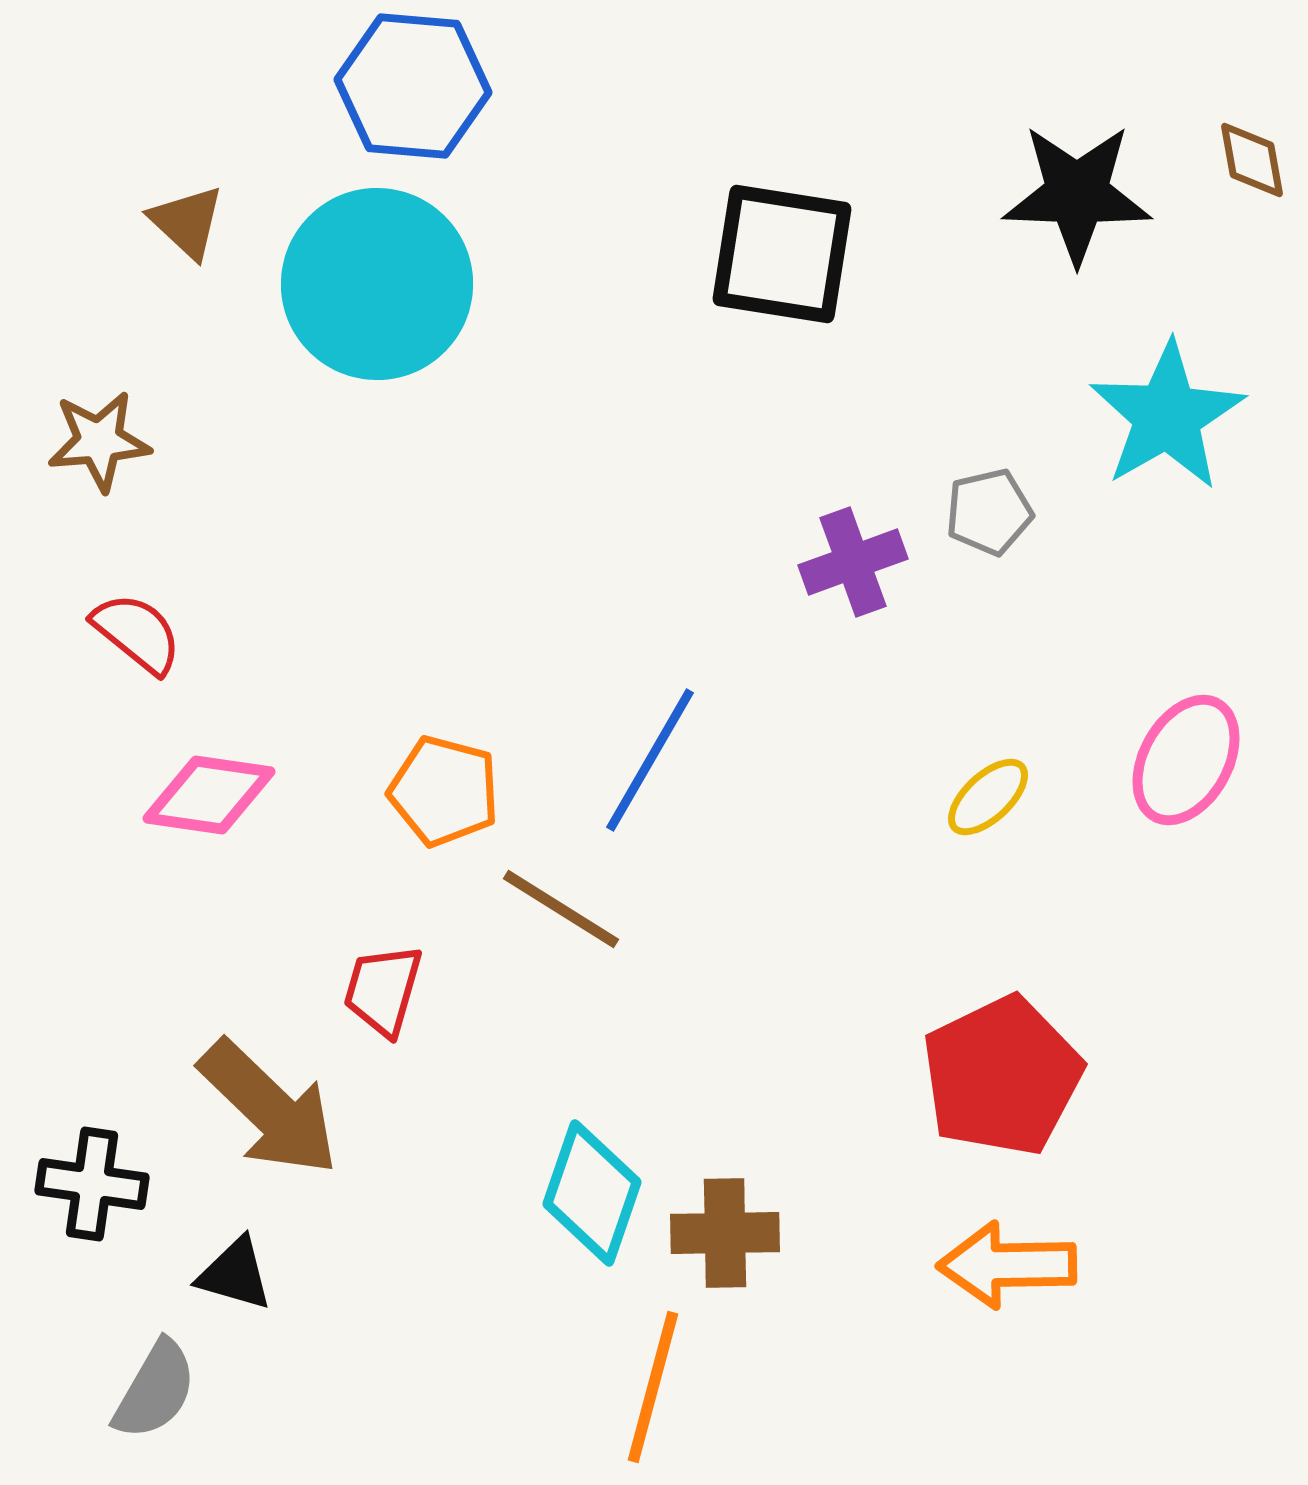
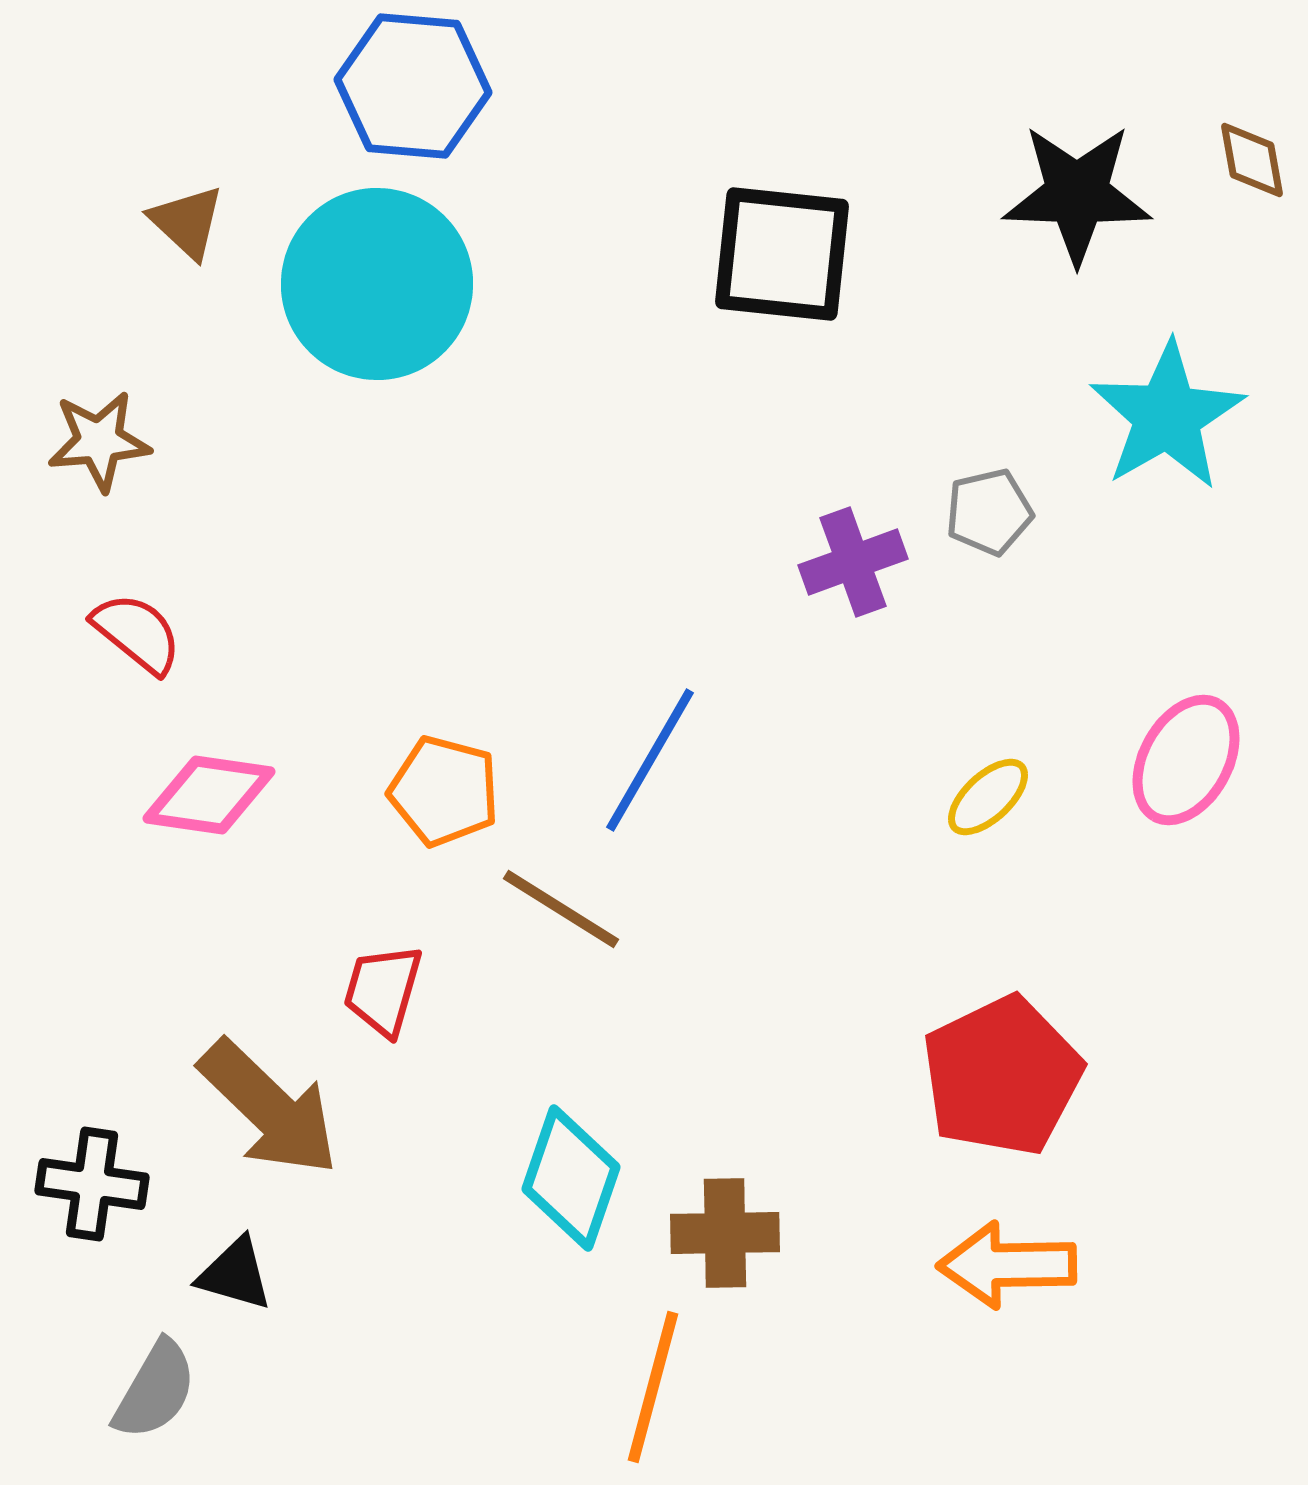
black square: rotated 3 degrees counterclockwise
cyan diamond: moved 21 px left, 15 px up
